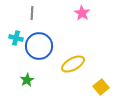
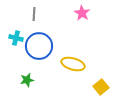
gray line: moved 2 px right, 1 px down
yellow ellipse: rotated 45 degrees clockwise
green star: rotated 16 degrees clockwise
